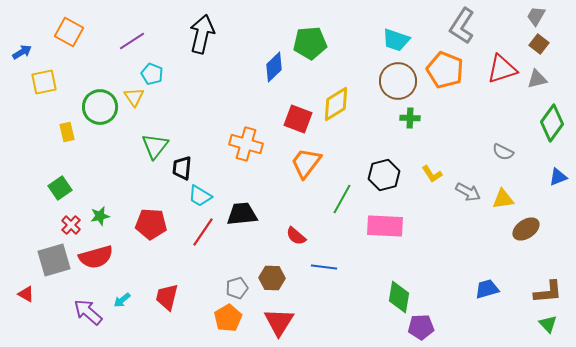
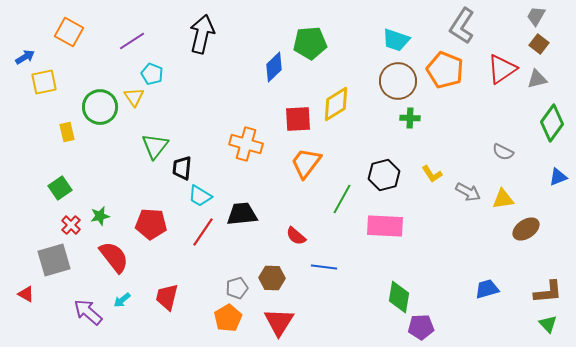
blue arrow at (22, 52): moved 3 px right, 5 px down
red triangle at (502, 69): rotated 16 degrees counterclockwise
red square at (298, 119): rotated 24 degrees counterclockwise
red semicircle at (96, 257): moved 18 px right; rotated 112 degrees counterclockwise
